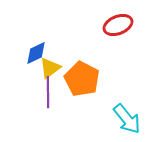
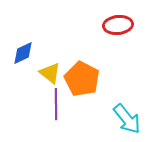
red ellipse: rotated 16 degrees clockwise
blue diamond: moved 13 px left
yellow triangle: moved 5 px down; rotated 45 degrees counterclockwise
purple line: moved 8 px right, 12 px down
